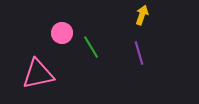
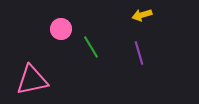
yellow arrow: rotated 126 degrees counterclockwise
pink circle: moved 1 px left, 4 px up
pink triangle: moved 6 px left, 6 px down
